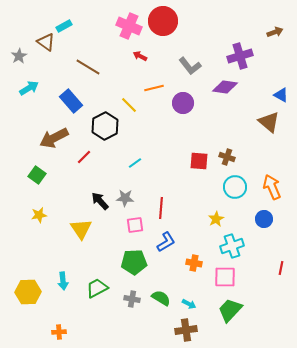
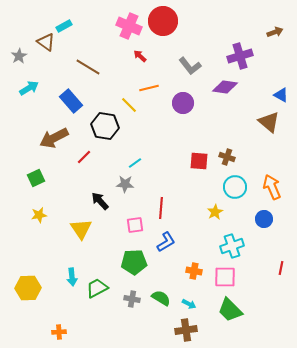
red arrow at (140, 56): rotated 16 degrees clockwise
orange line at (154, 88): moved 5 px left
black hexagon at (105, 126): rotated 24 degrees counterclockwise
green square at (37, 175): moved 1 px left, 3 px down; rotated 30 degrees clockwise
gray star at (125, 198): moved 14 px up
yellow star at (216, 219): moved 1 px left, 7 px up
orange cross at (194, 263): moved 8 px down
cyan arrow at (63, 281): moved 9 px right, 4 px up
yellow hexagon at (28, 292): moved 4 px up
green trapezoid at (230, 310): rotated 88 degrees counterclockwise
